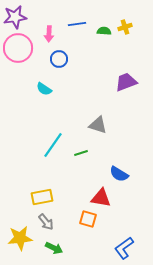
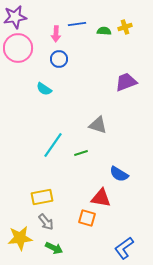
pink arrow: moved 7 px right
orange square: moved 1 px left, 1 px up
